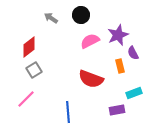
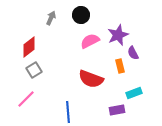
gray arrow: rotated 80 degrees clockwise
